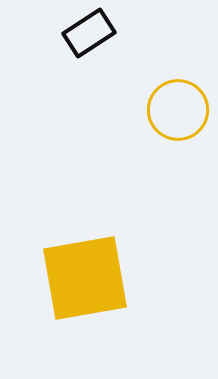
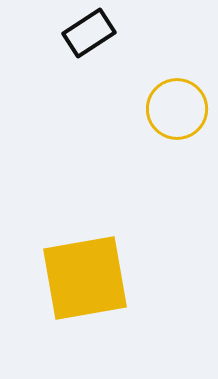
yellow circle: moved 1 px left, 1 px up
